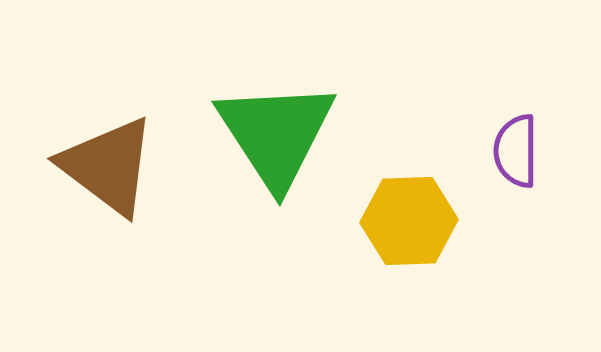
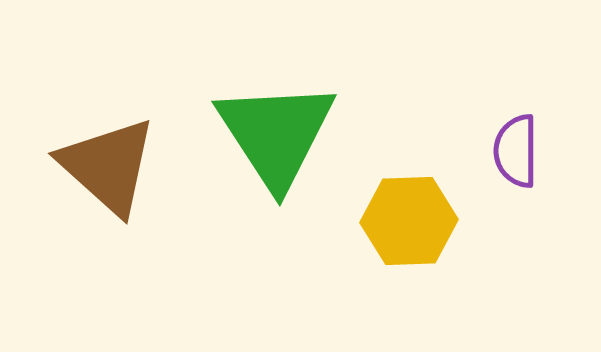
brown triangle: rotated 5 degrees clockwise
